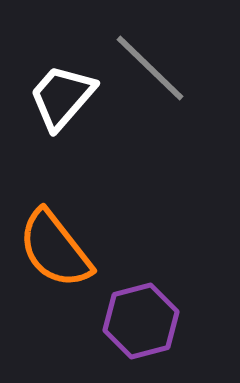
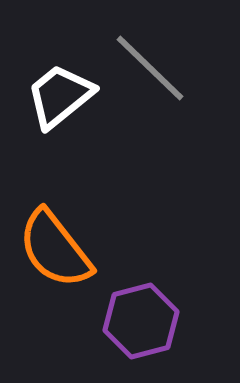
white trapezoid: moved 2 px left, 1 px up; rotated 10 degrees clockwise
